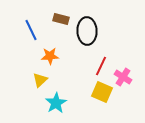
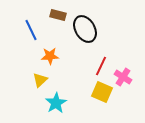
brown rectangle: moved 3 px left, 4 px up
black ellipse: moved 2 px left, 2 px up; rotated 28 degrees counterclockwise
